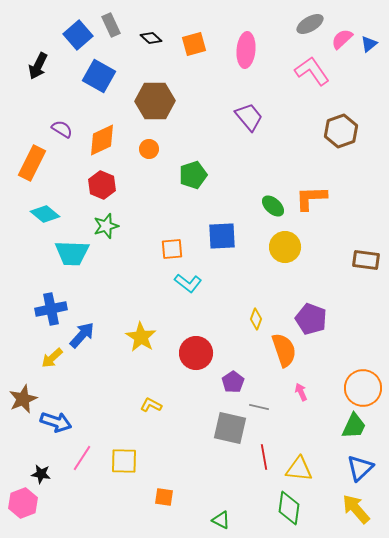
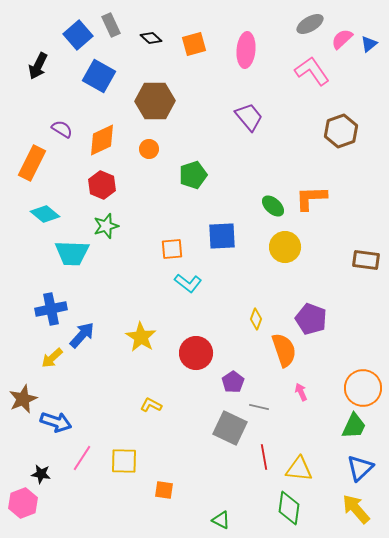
gray square at (230, 428): rotated 12 degrees clockwise
orange square at (164, 497): moved 7 px up
